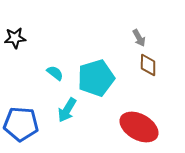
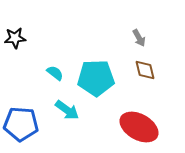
brown diamond: moved 3 px left, 5 px down; rotated 15 degrees counterclockwise
cyan pentagon: rotated 15 degrees clockwise
cyan arrow: rotated 85 degrees counterclockwise
